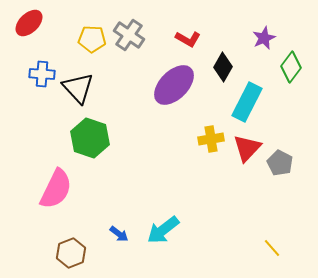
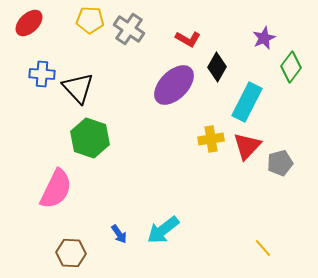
gray cross: moved 6 px up
yellow pentagon: moved 2 px left, 19 px up
black diamond: moved 6 px left
red triangle: moved 2 px up
gray pentagon: rotated 30 degrees clockwise
blue arrow: rotated 18 degrees clockwise
yellow line: moved 9 px left
brown hexagon: rotated 24 degrees clockwise
